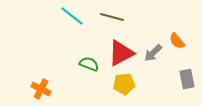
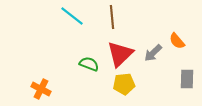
brown line: rotated 70 degrees clockwise
red triangle: moved 1 px left, 1 px down; rotated 16 degrees counterclockwise
gray rectangle: rotated 12 degrees clockwise
